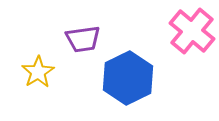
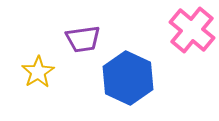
pink cross: moved 1 px up
blue hexagon: rotated 9 degrees counterclockwise
